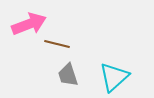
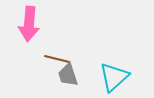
pink arrow: rotated 116 degrees clockwise
brown line: moved 15 px down
